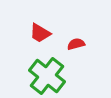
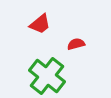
red trapezoid: moved 9 px up; rotated 70 degrees counterclockwise
